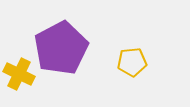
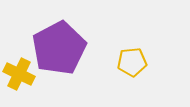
purple pentagon: moved 2 px left
